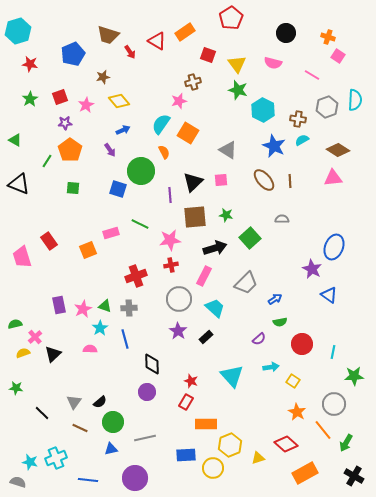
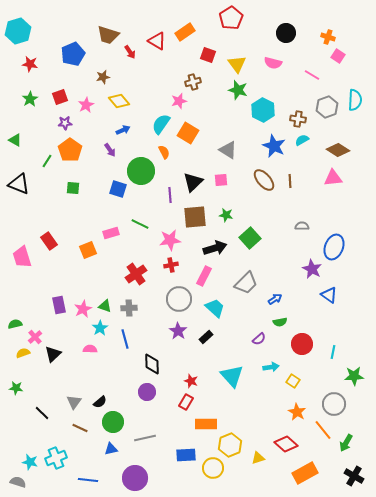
gray semicircle at (282, 219): moved 20 px right, 7 px down
red cross at (136, 276): moved 2 px up; rotated 15 degrees counterclockwise
